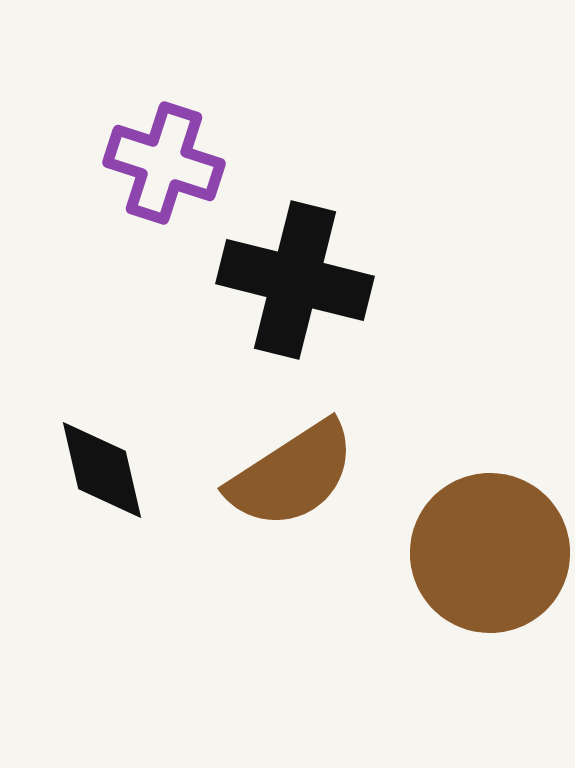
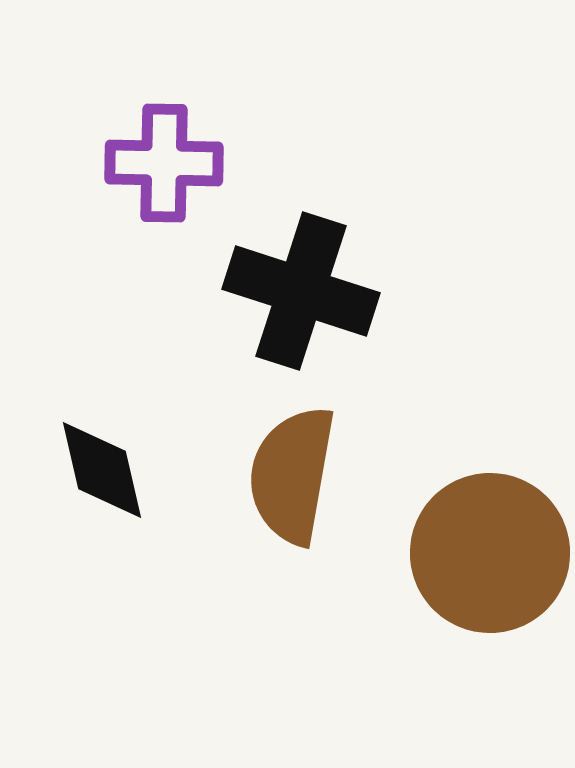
purple cross: rotated 17 degrees counterclockwise
black cross: moved 6 px right, 11 px down; rotated 4 degrees clockwise
brown semicircle: rotated 133 degrees clockwise
